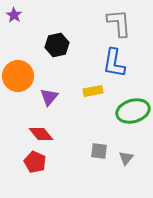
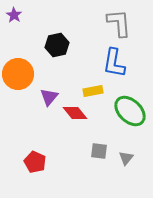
orange circle: moved 2 px up
green ellipse: moved 3 px left; rotated 60 degrees clockwise
red diamond: moved 34 px right, 21 px up
